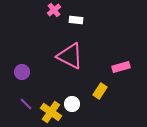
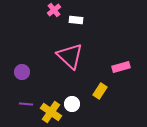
pink triangle: rotated 16 degrees clockwise
purple line: rotated 40 degrees counterclockwise
